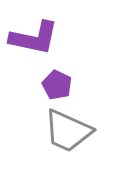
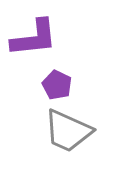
purple L-shape: rotated 18 degrees counterclockwise
